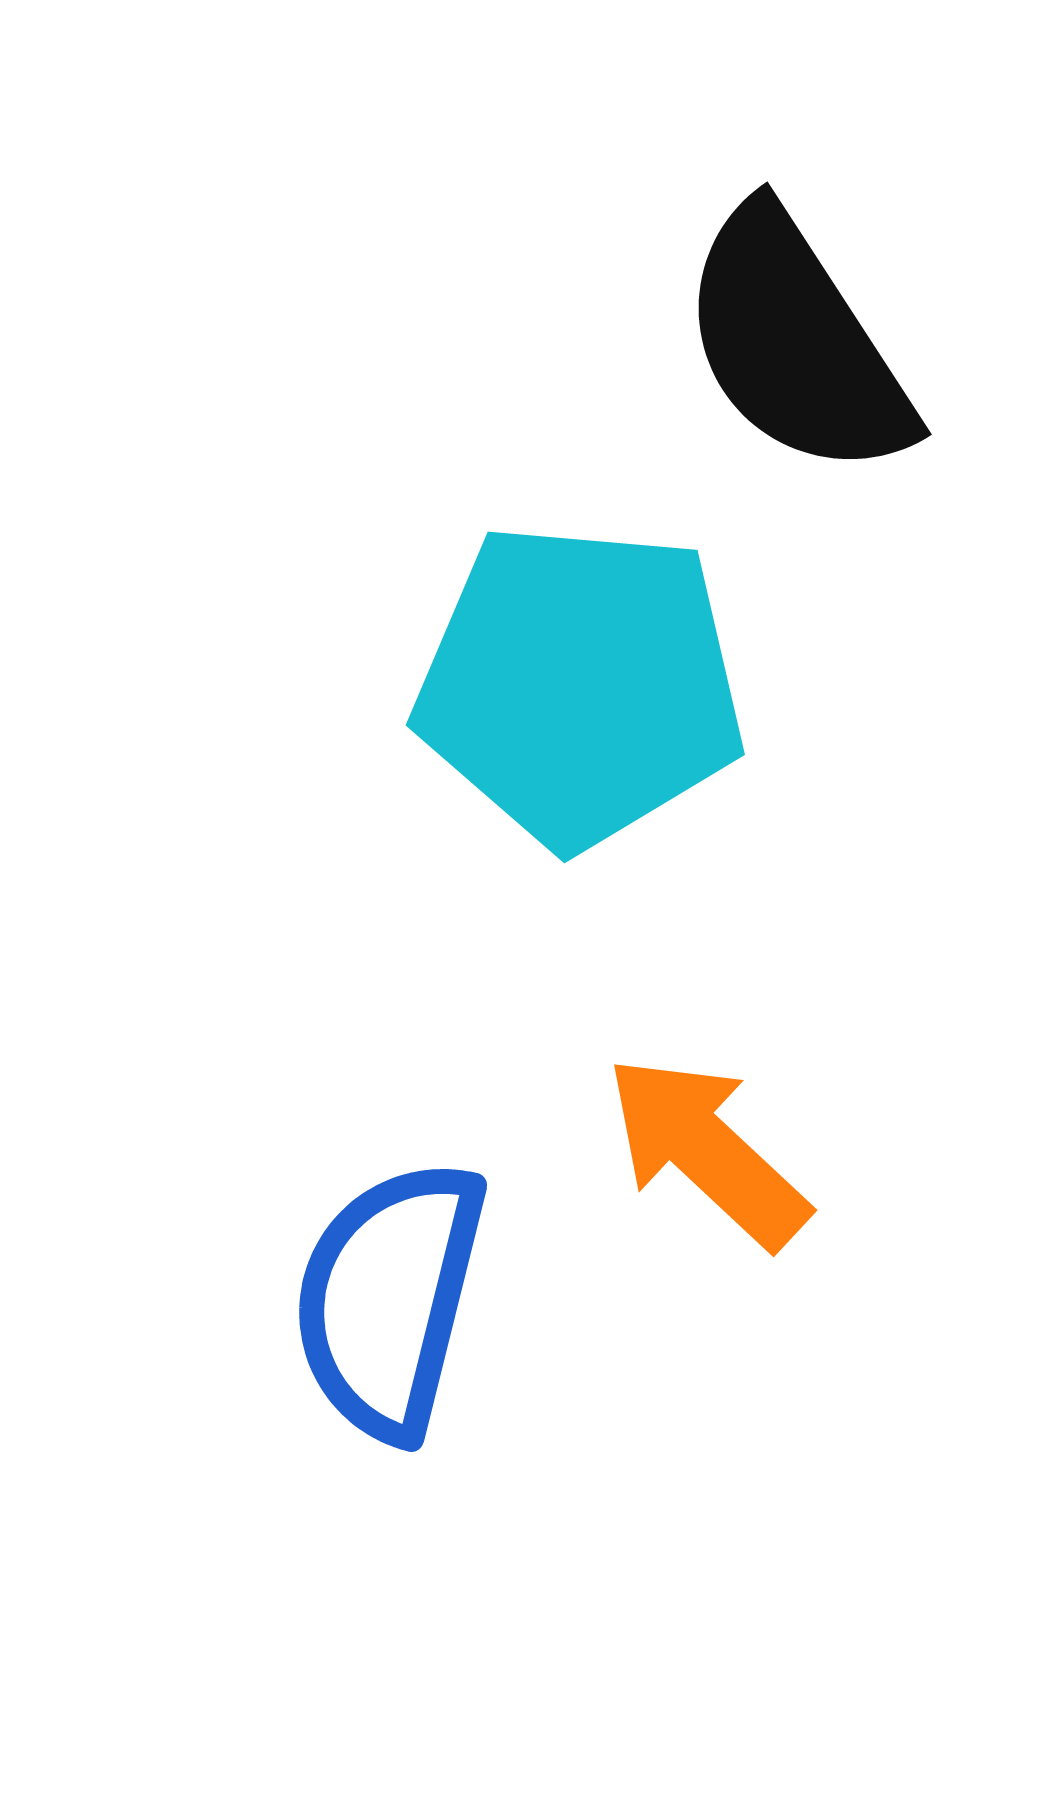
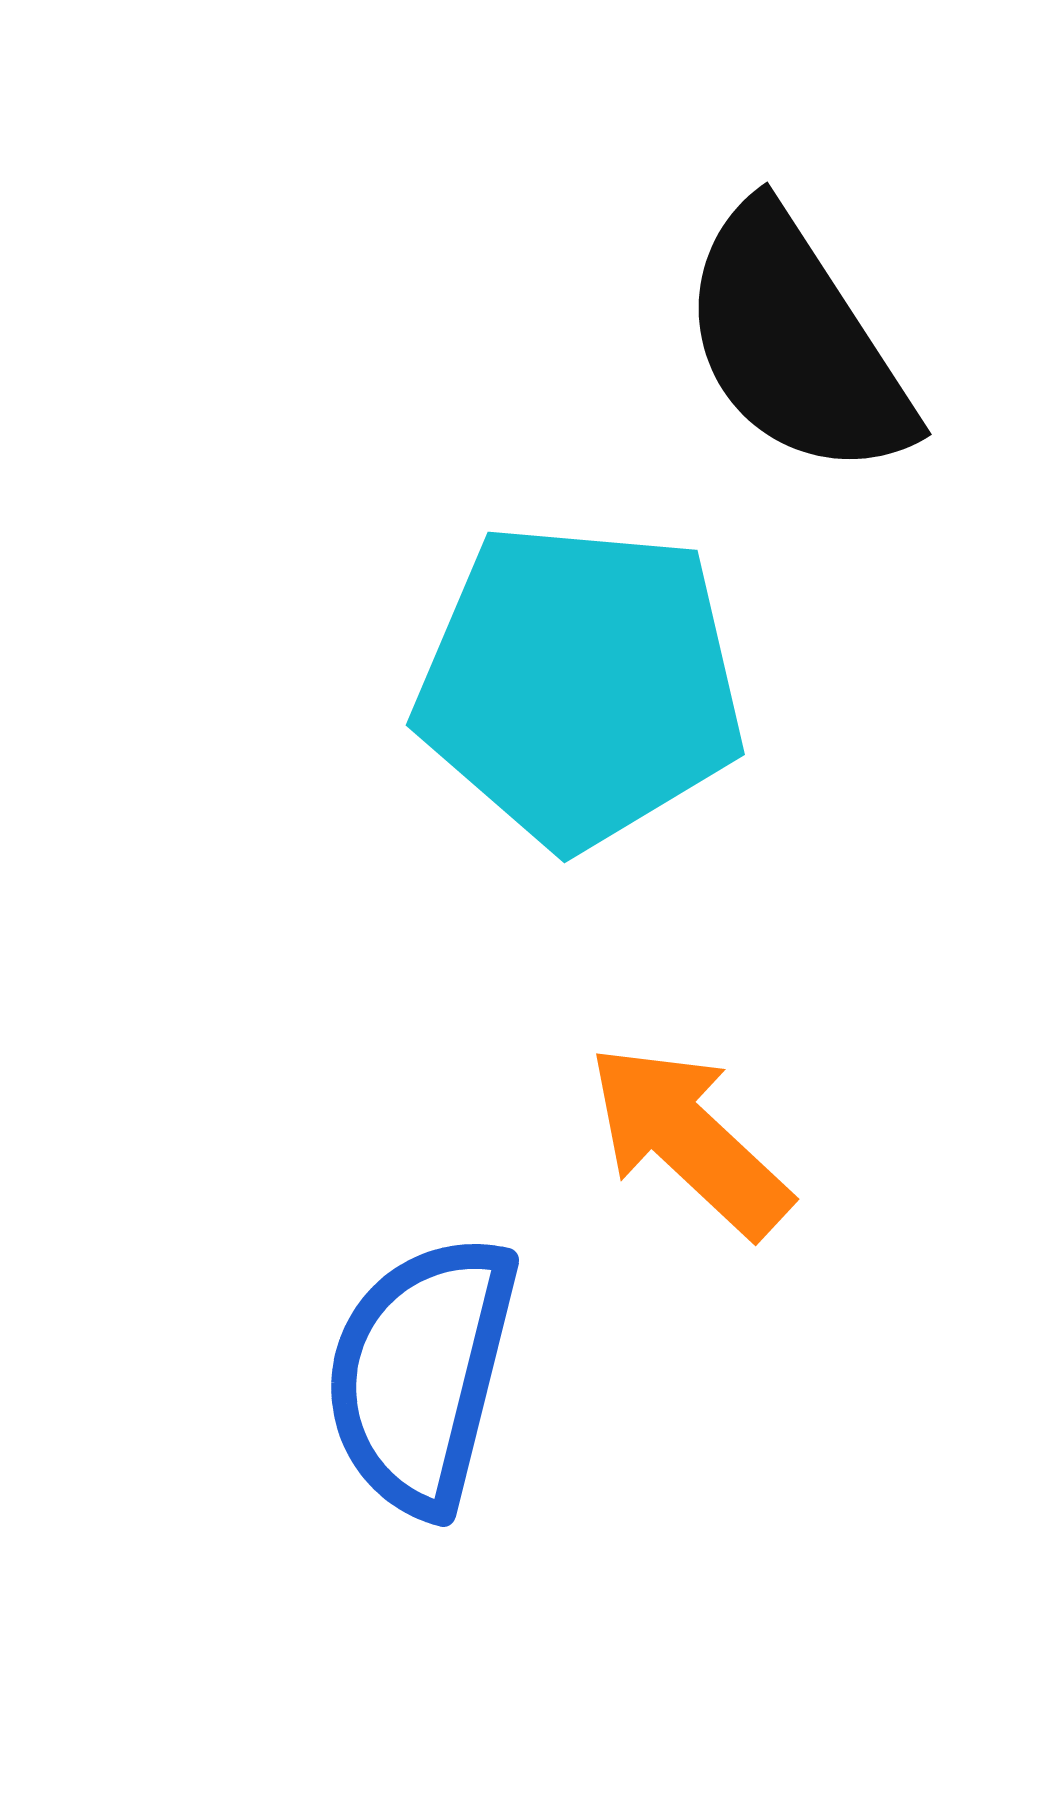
orange arrow: moved 18 px left, 11 px up
blue semicircle: moved 32 px right, 75 px down
